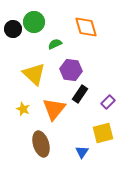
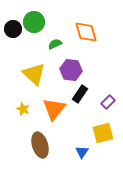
orange diamond: moved 5 px down
brown ellipse: moved 1 px left, 1 px down
